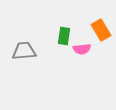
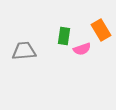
pink semicircle: rotated 12 degrees counterclockwise
